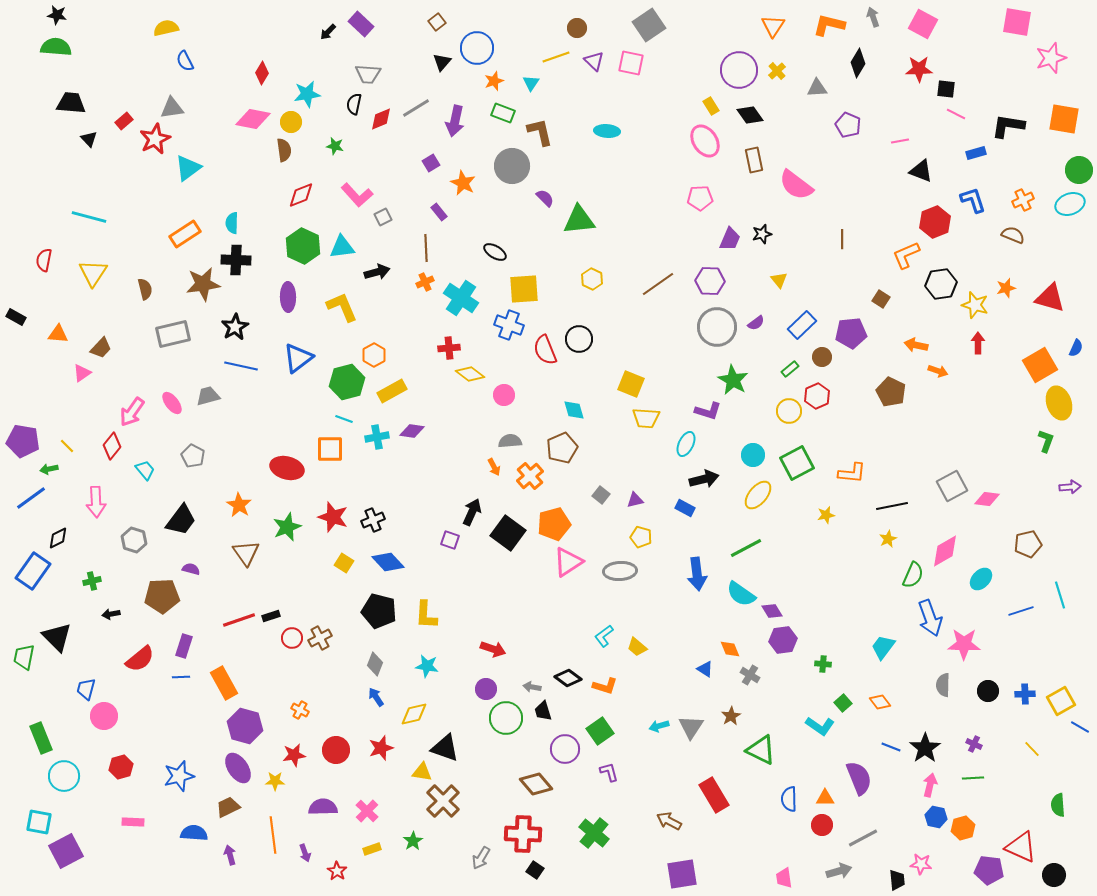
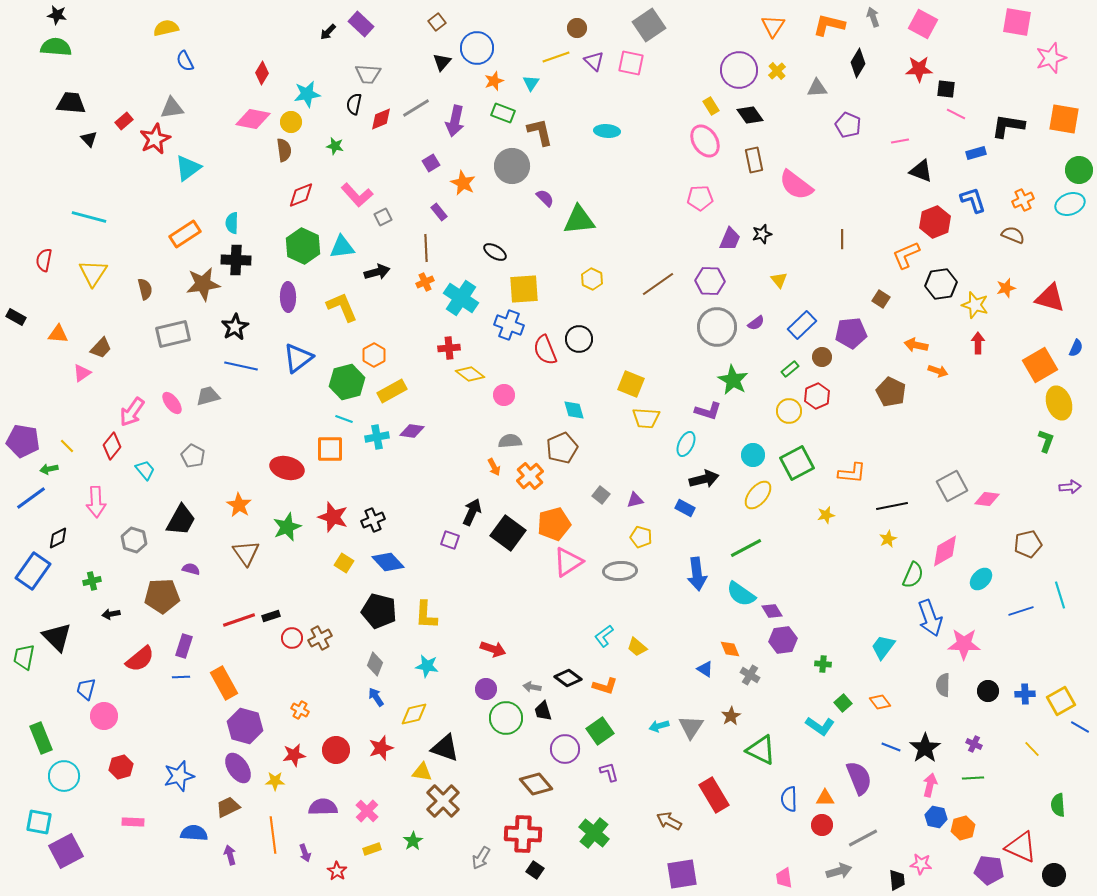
black trapezoid at (181, 520): rotated 8 degrees counterclockwise
